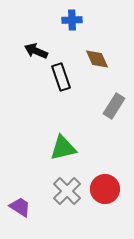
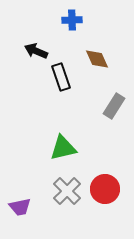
purple trapezoid: rotated 135 degrees clockwise
